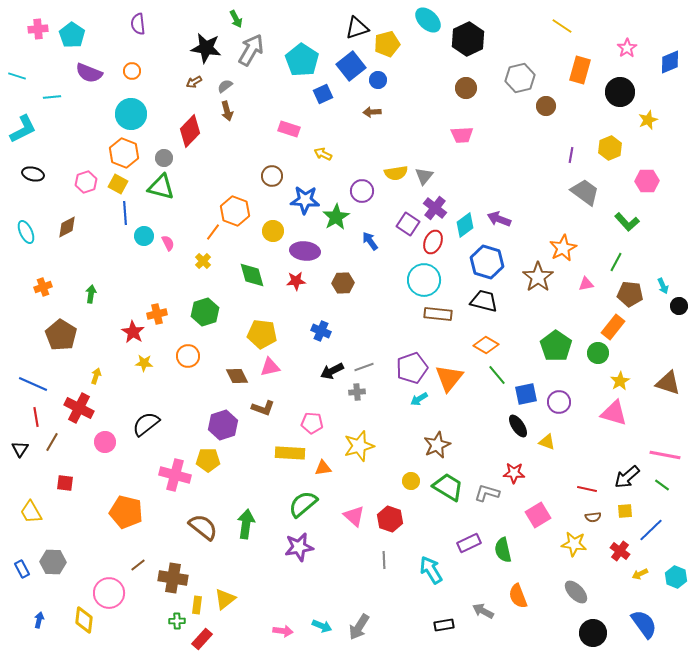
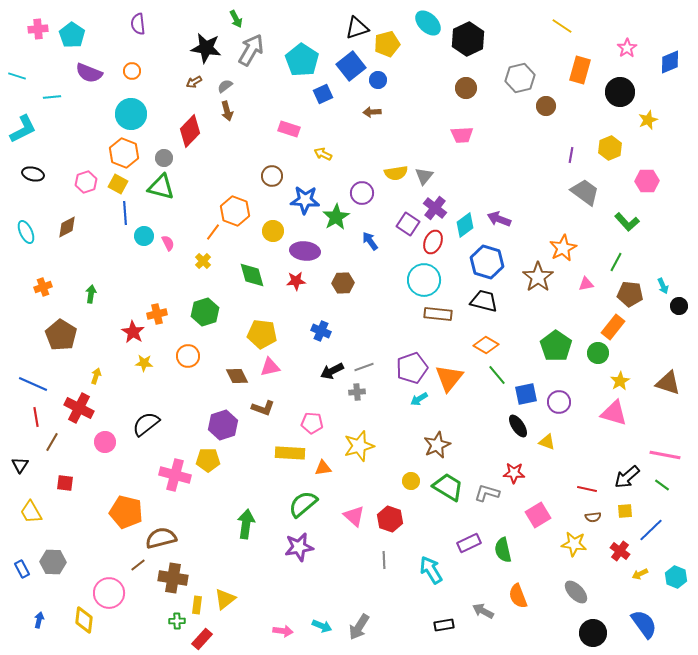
cyan ellipse at (428, 20): moved 3 px down
purple circle at (362, 191): moved 2 px down
black triangle at (20, 449): moved 16 px down
brown semicircle at (203, 527): moved 42 px left, 11 px down; rotated 52 degrees counterclockwise
